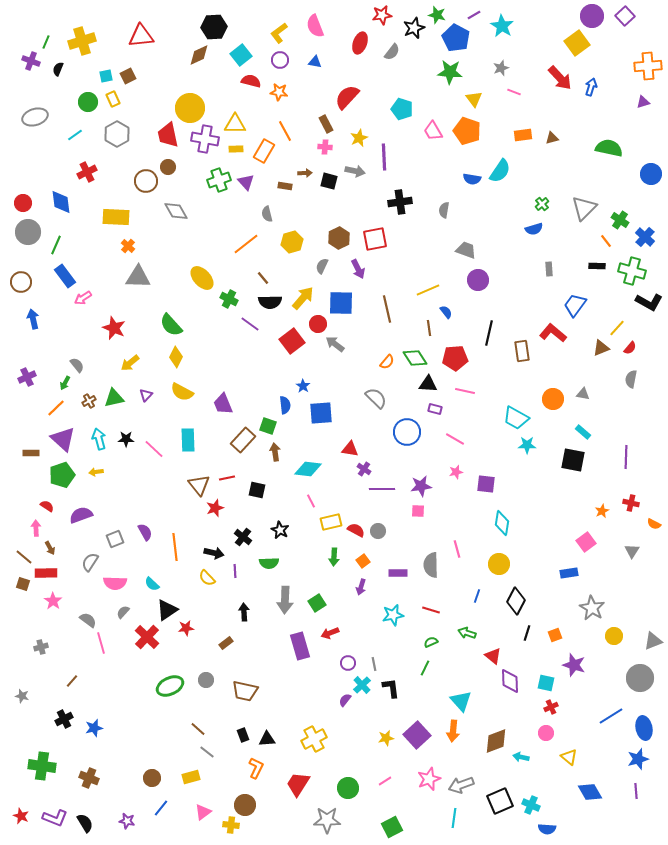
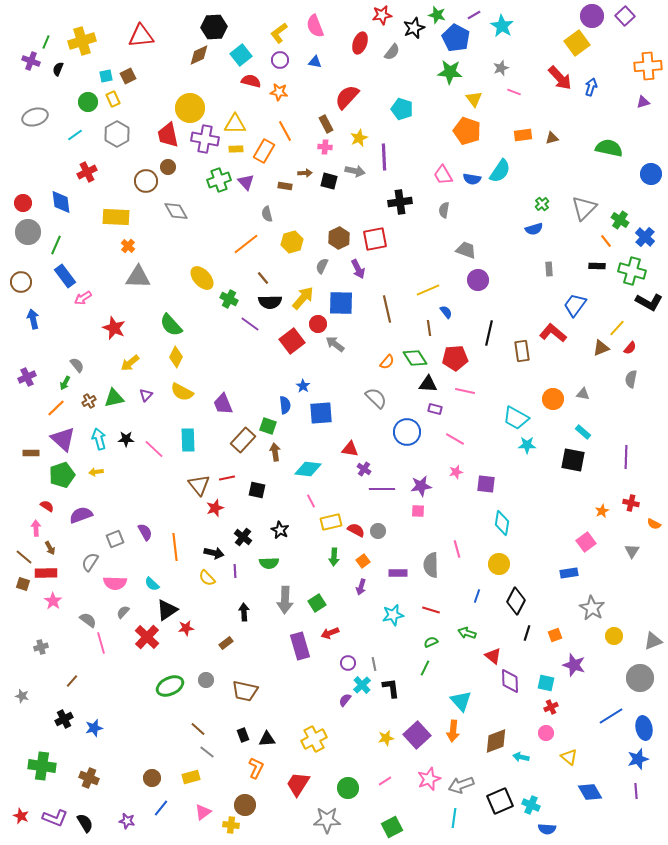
pink trapezoid at (433, 131): moved 10 px right, 44 px down
